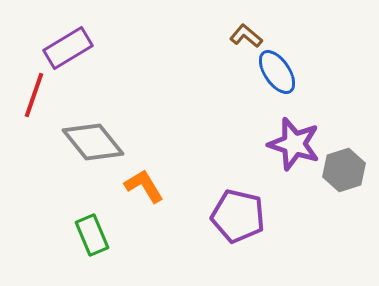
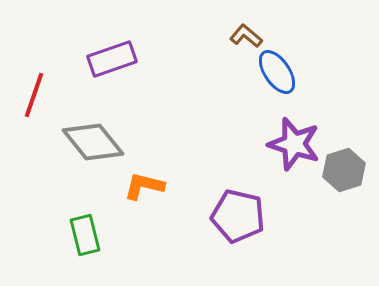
purple rectangle: moved 44 px right, 11 px down; rotated 12 degrees clockwise
orange L-shape: rotated 45 degrees counterclockwise
green rectangle: moved 7 px left; rotated 9 degrees clockwise
